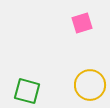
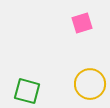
yellow circle: moved 1 px up
